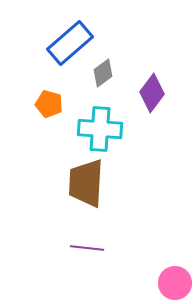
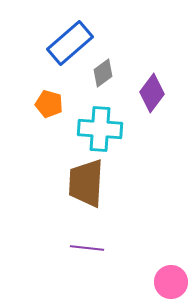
pink circle: moved 4 px left, 1 px up
